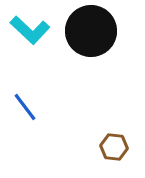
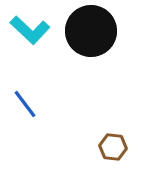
blue line: moved 3 px up
brown hexagon: moved 1 px left
